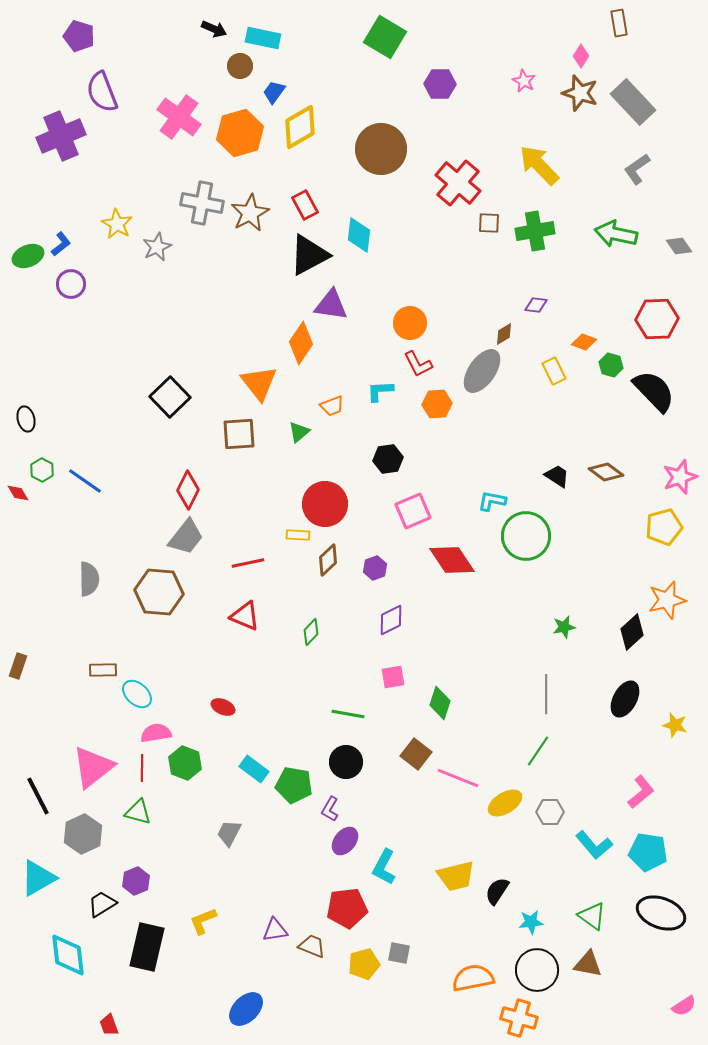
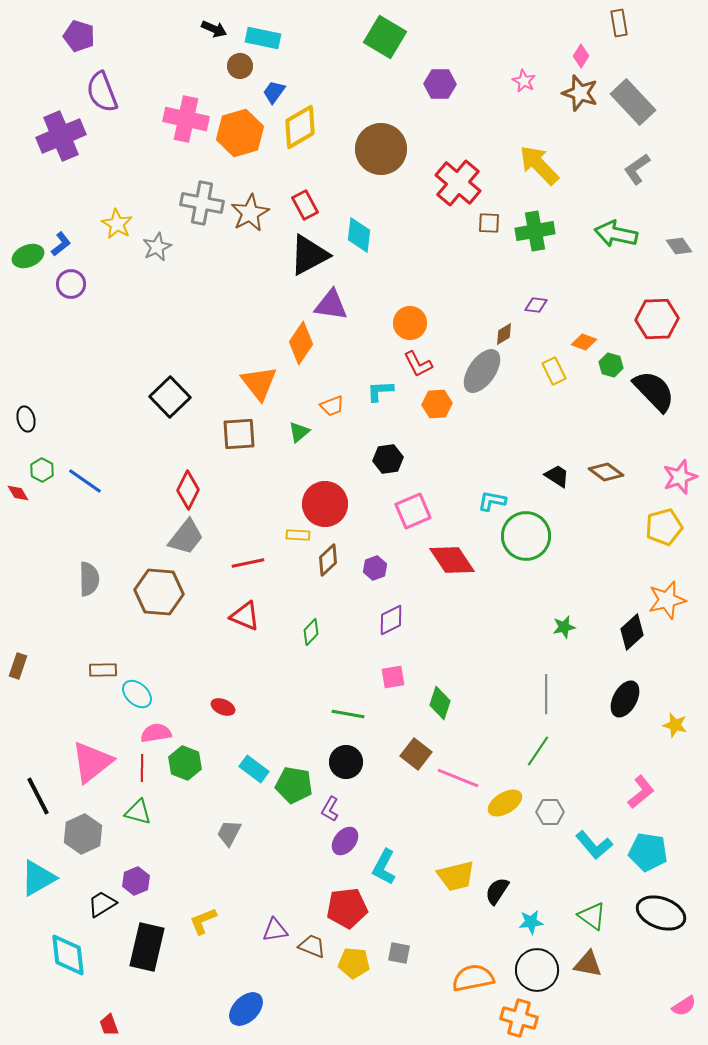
pink cross at (179, 117): moved 7 px right, 2 px down; rotated 24 degrees counterclockwise
pink triangle at (93, 767): moved 1 px left, 5 px up
yellow pentagon at (364, 964): moved 10 px left, 1 px up; rotated 20 degrees clockwise
